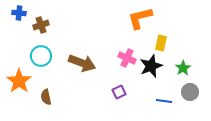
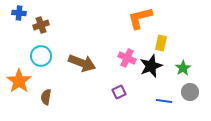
brown semicircle: rotated 21 degrees clockwise
